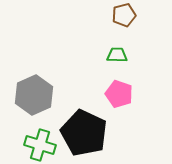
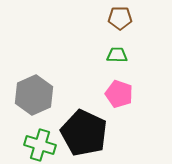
brown pentagon: moved 4 px left, 3 px down; rotated 15 degrees clockwise
